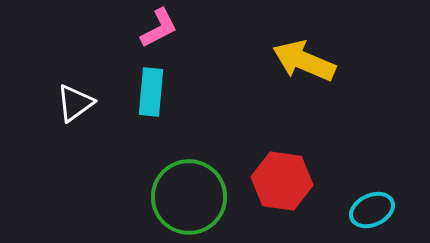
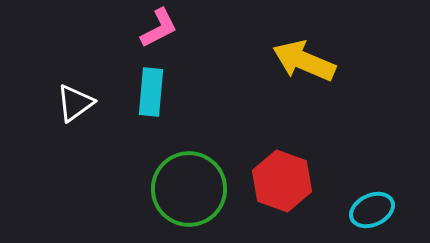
red hexagon: rotated 12 degrees clockwise
green circle: moved 8 px up
